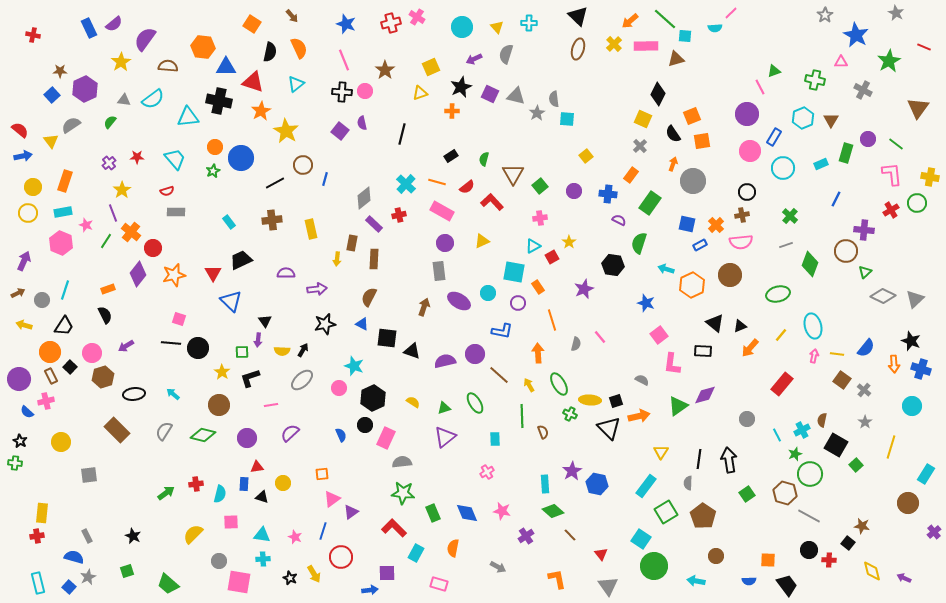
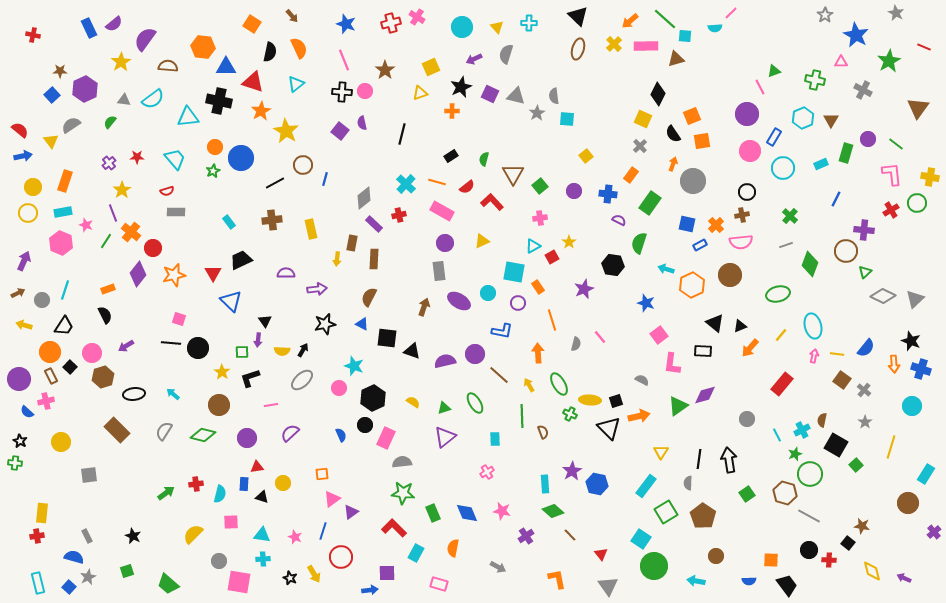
gray semicircle at (554, 99): moved 3 px up
orange square at (768, 560): moved 3 px right
